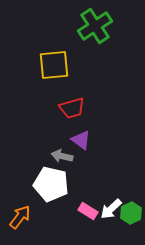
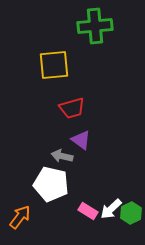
green cross: rotated 28 degrees clockwise
